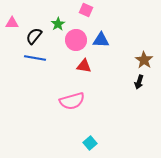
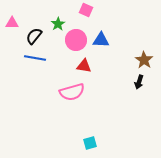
pink semicircle: moved 9 px up
cyan square: rotated 24 degrees clockwise
